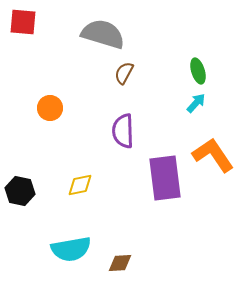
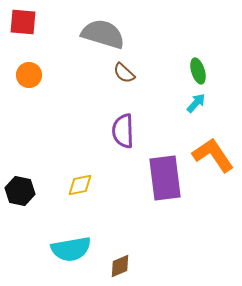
brown semicircle: rotated 75 degrees counterclockwise
orange circle: moved 21 px left, 33 px up
brown diamond: moved 3 px down; rotated 20 degrees counterclockwise
